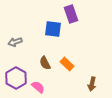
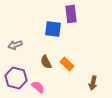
purple rectangle: rotated 12 degrees clockwise
gray arrow: moved 3 px down
brown semicircle: moved 1 px right, 1 px up
purple hexagon: rotated 15 degrees counterclockwise
brown arrow: moved 1 px right, 1 px up
